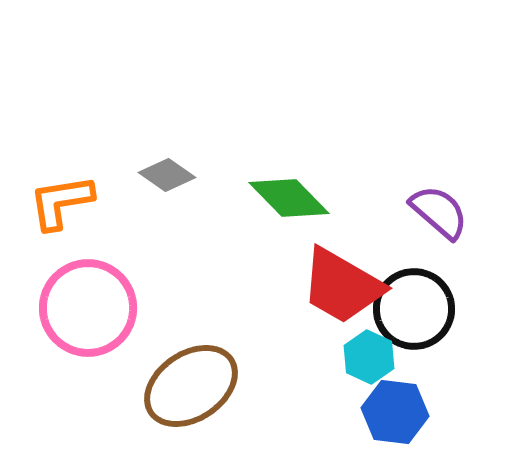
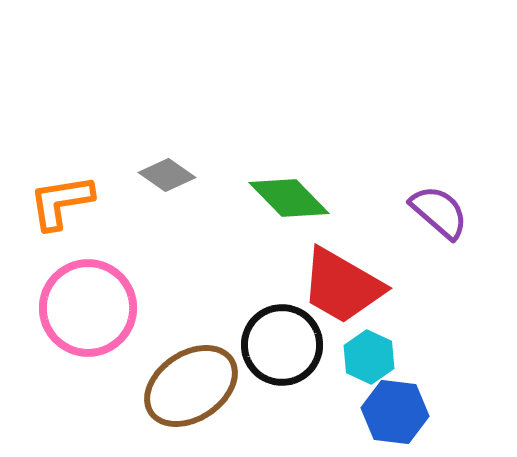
black circle: moved 132 px left, 36 px down
